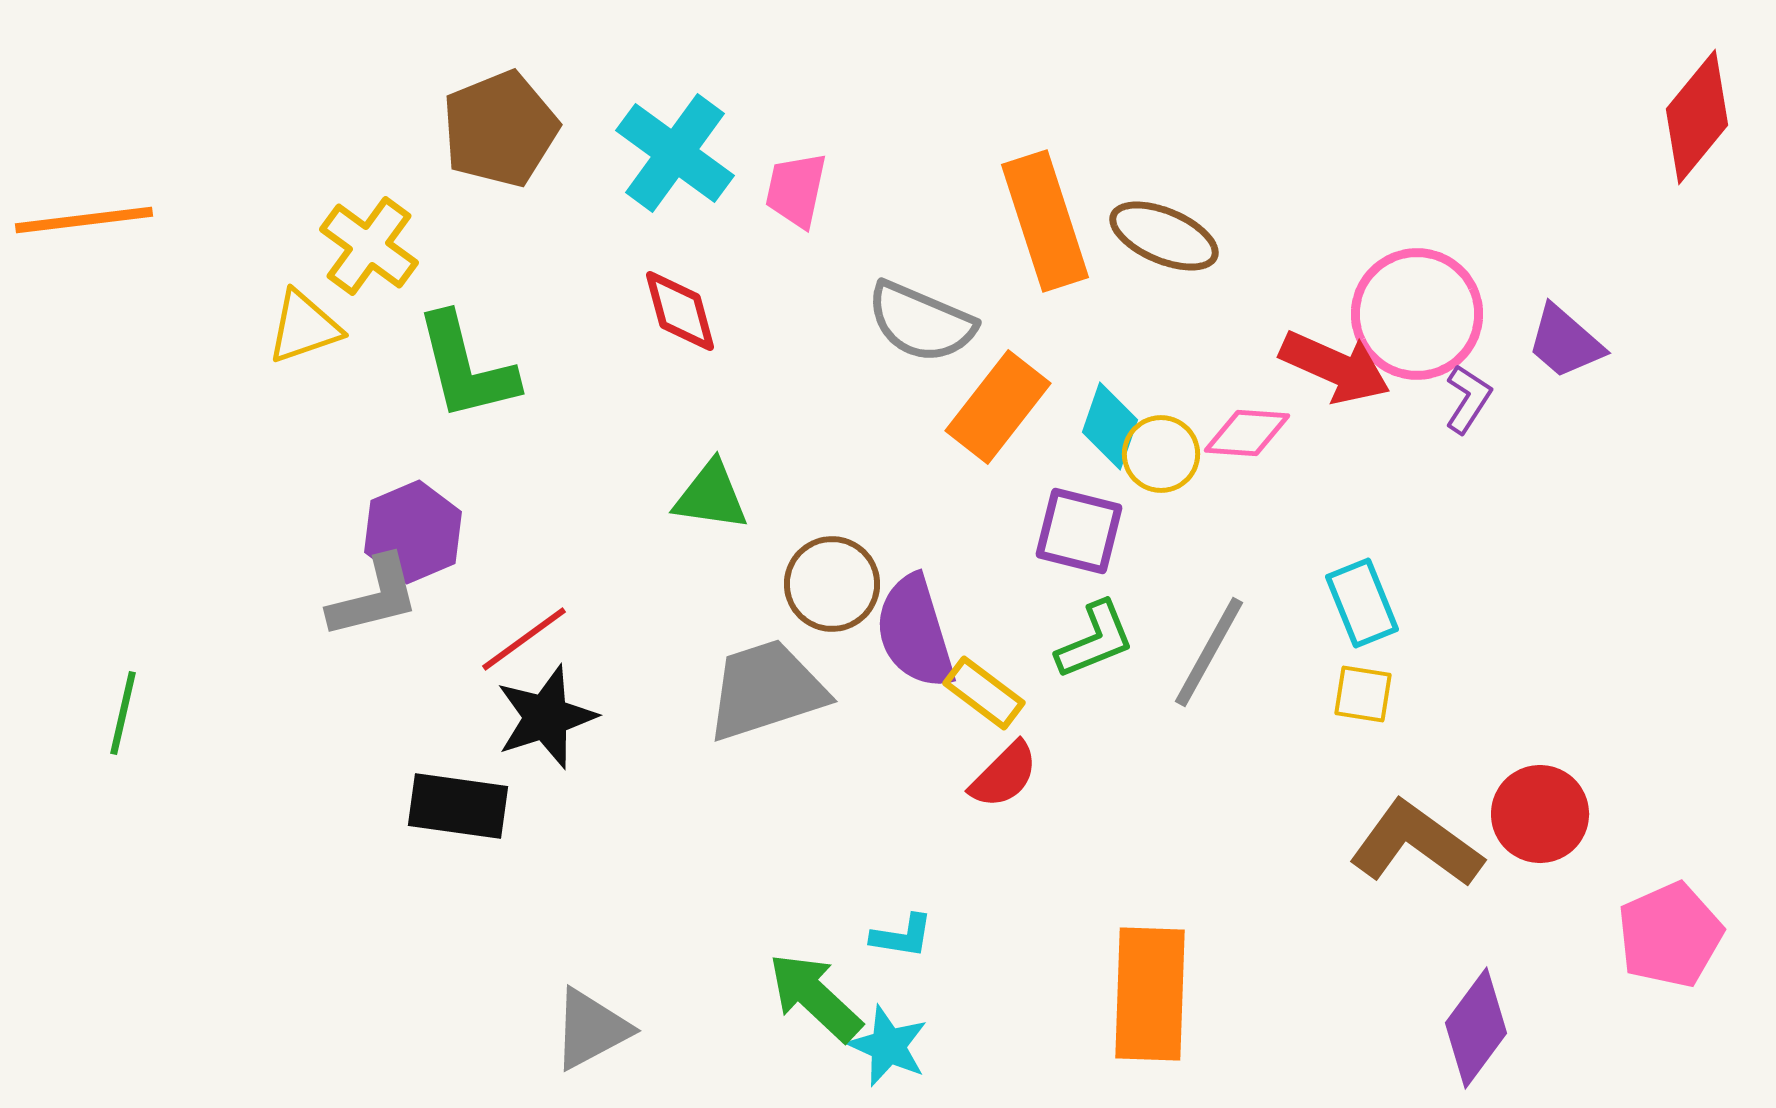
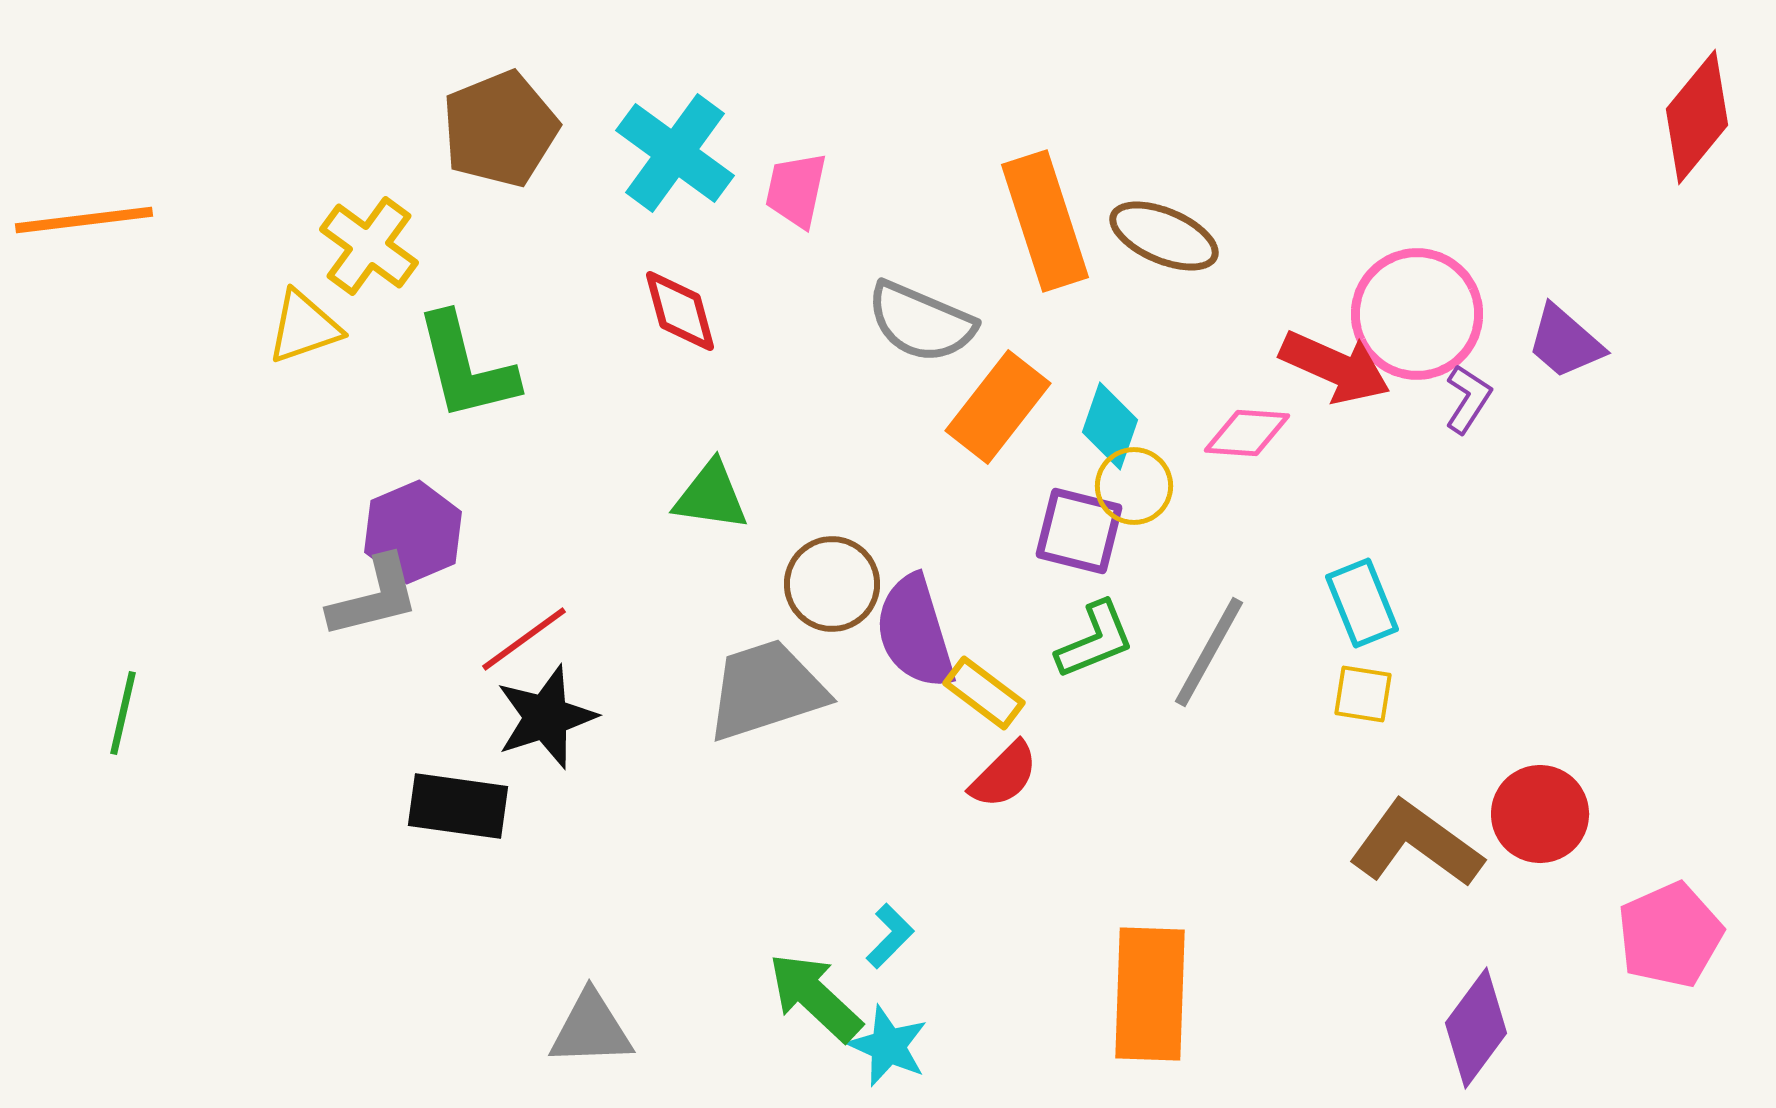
yellow circle at (1161, 454): moved 27 px left, 32 px down
cyan L-shape at (902, 936): moved 12 px left; rotated 54 degrees counterclockwise
gray triangle at (591, 1029): rotated 26 degrees clockwise
